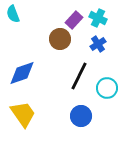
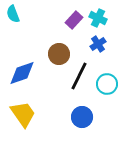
brown circle: moved 1 px left, 15 px down
cyan circle: moved 4 px up
blue circle: moved 1 px right, 1 px down
